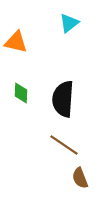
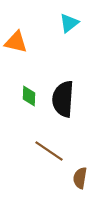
green diamond: moved 8 px right, 3 px down
brown line: moved 15 px left, 6 px down
brown semicircle: rotated 30 degrees clockwise
